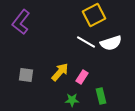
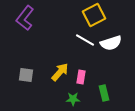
purple L-shape: moved 4 px right, 4 px up
white line: moved 1 px left, 2 px up
pink rectangle: moved 1 px left; rotated 24 degrees counterclockwise
green rectangle: moved 3 px right, 3 px up
green star: moved 1 px right, 1 px up
